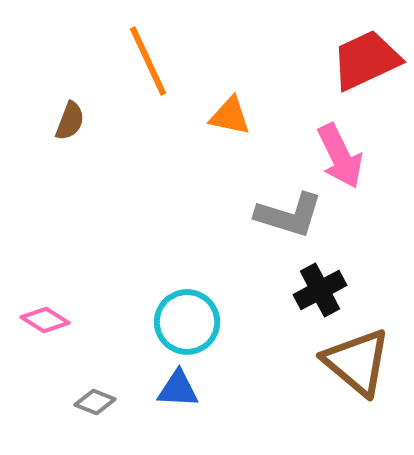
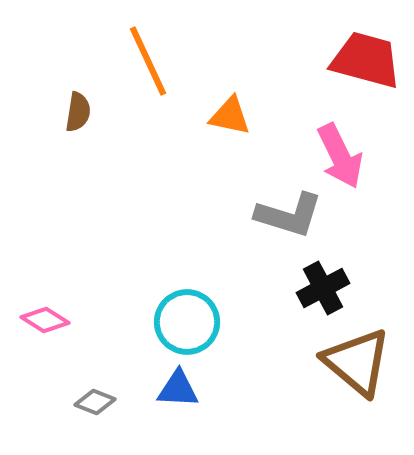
red trapezoid: rotated 40 degrees clockwise
brown semicircle: moved 8 px right, 9 px up; rotated 12 degrees counterclockwise
black cross: moved 3 px right, 2 px up
